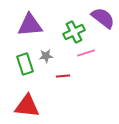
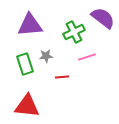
pink line: moved 1 px right, 4 px down
red line: moved 1 px left, 1 px down
